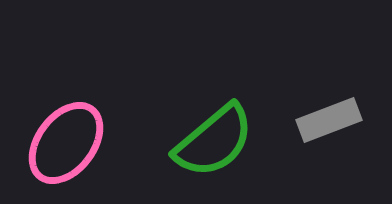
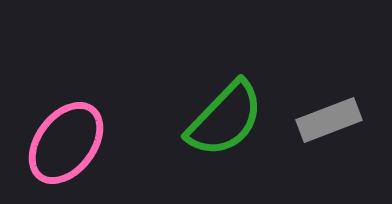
green semicircle: moved 11 px right, 22 px up; rotated 6 degrees counterclockwise
